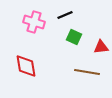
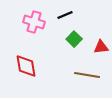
green square: moved 2 px down; rotated 21 degrees clockwise
brown line: moved 3 px down
